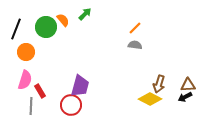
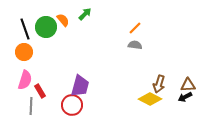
black line: moved 9 px right; rotated 40 degrees counterclockwise
orange circle: moved 2 px left
red circle: moved 1 px right
